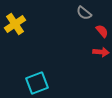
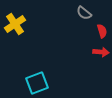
red semicircle: rotated 24 degrees clockwise
